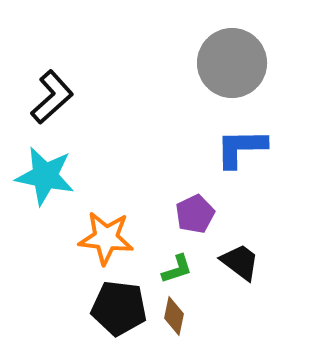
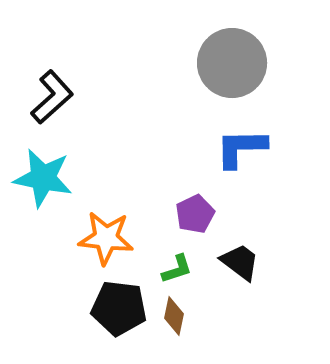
cyan star: moved 2 px left, 2 px down
